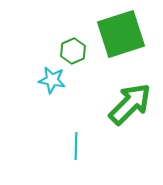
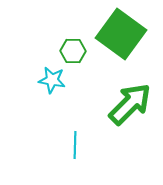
green square: rotated 36 degrees counterclockwise
green hexagon: rotated 25 degrees clockwise
cyan line: moved 1 px left, 1 px up
